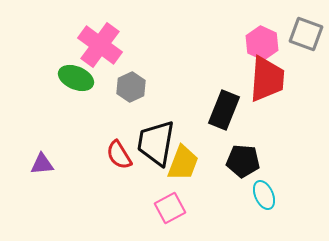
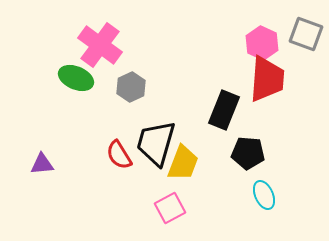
black trapezoid: rotated 6 degrees clockwise
black pentagon: moved 5 px right, 8 px up
